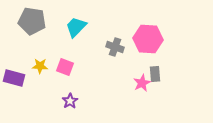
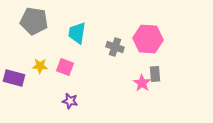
gray pentagon: moved 2 px right
cyan trapezoid: moved 1 px right, 6 px down; rotated 35 degrees counterclockwise
pink star: rotated 12 degrees counterclockwise
purple star: rotated 28 degrees counterclockwise
